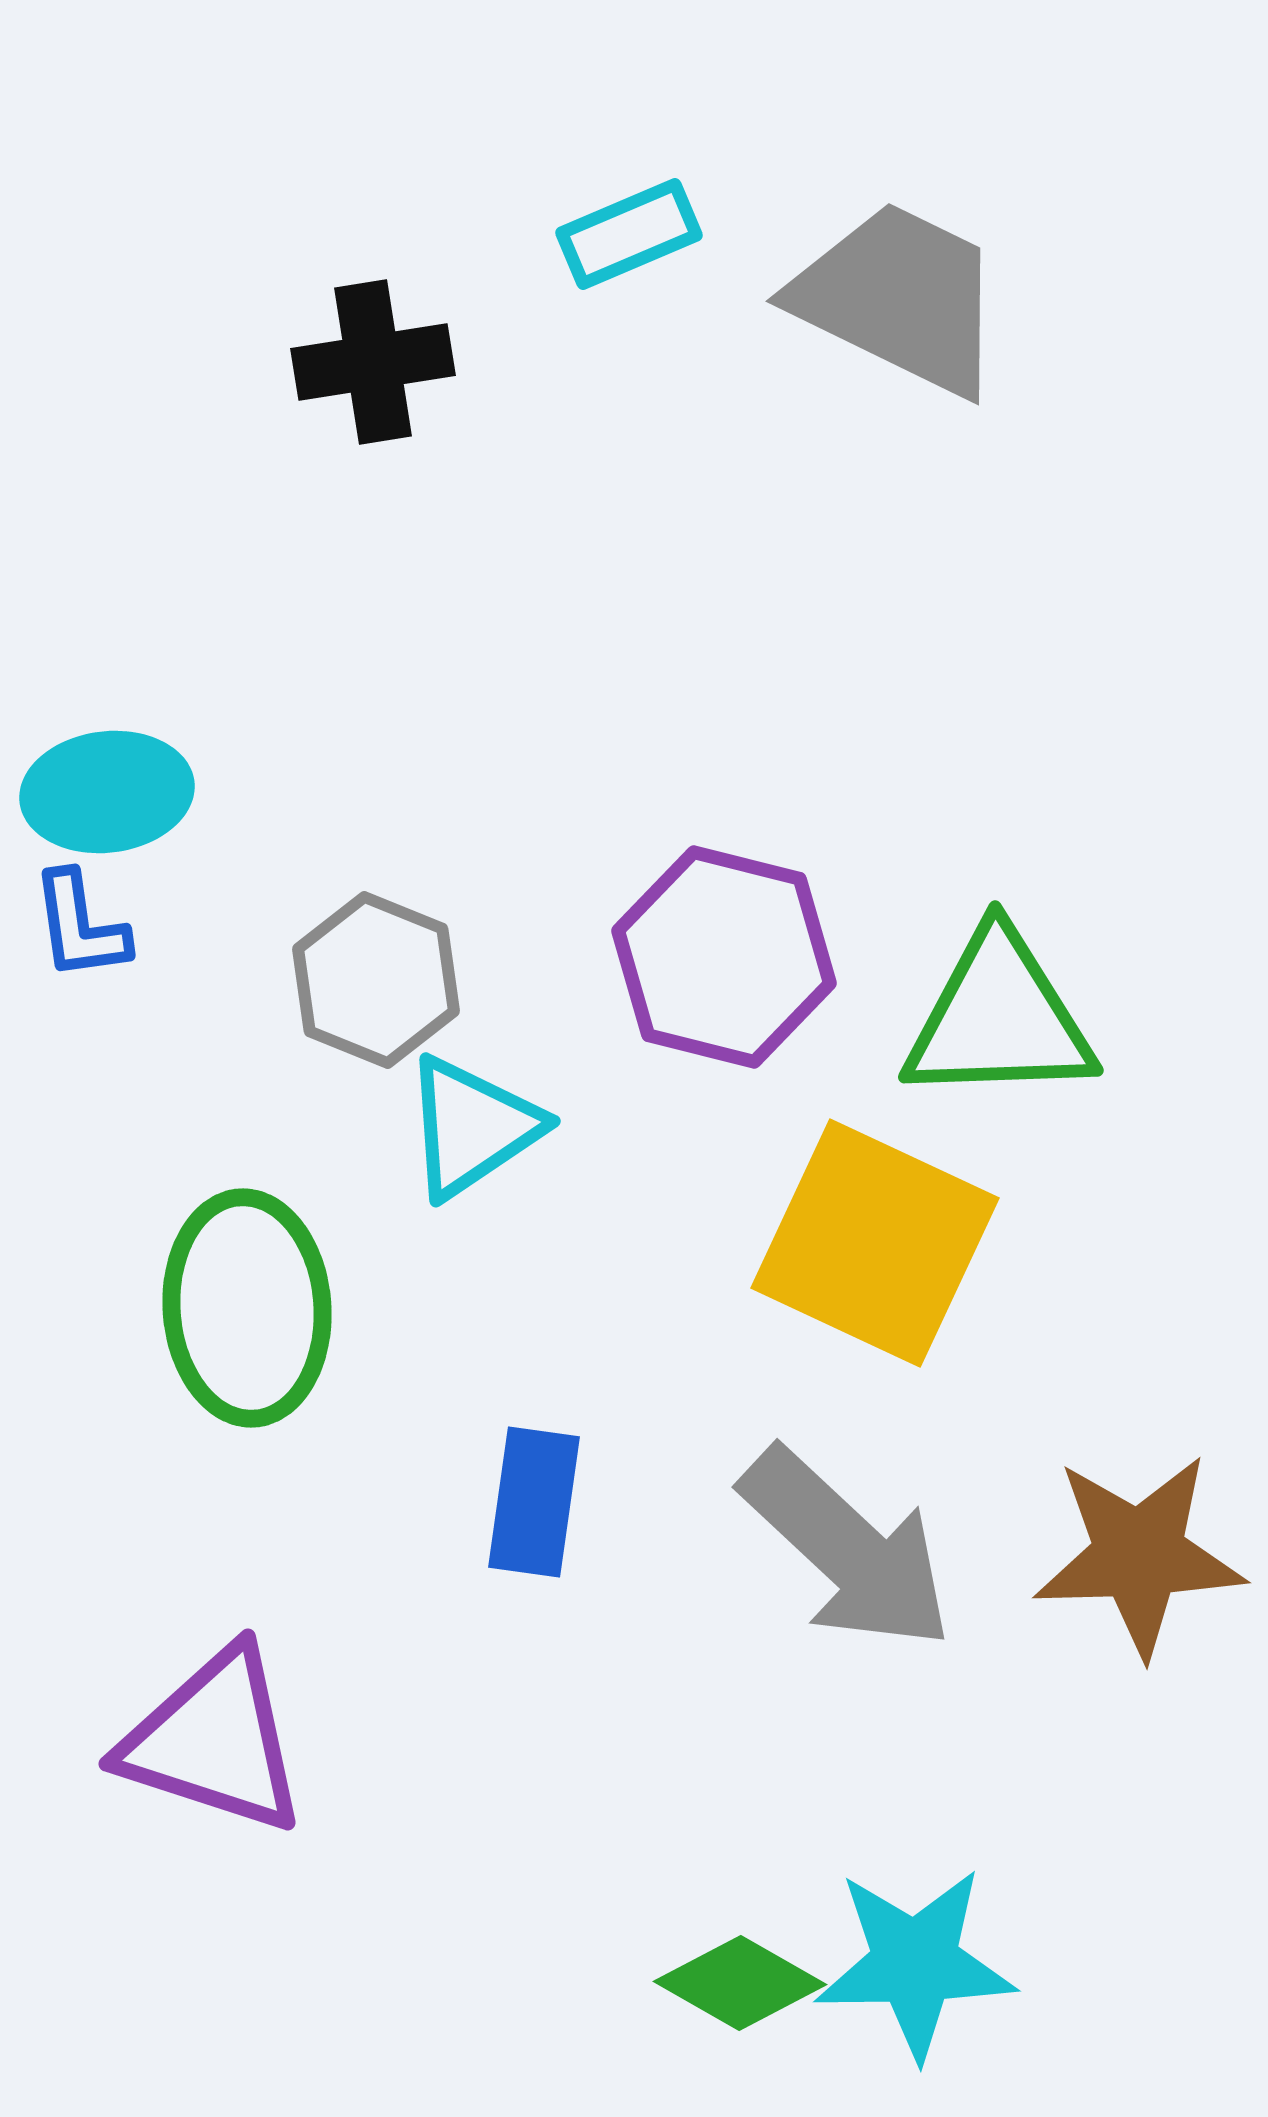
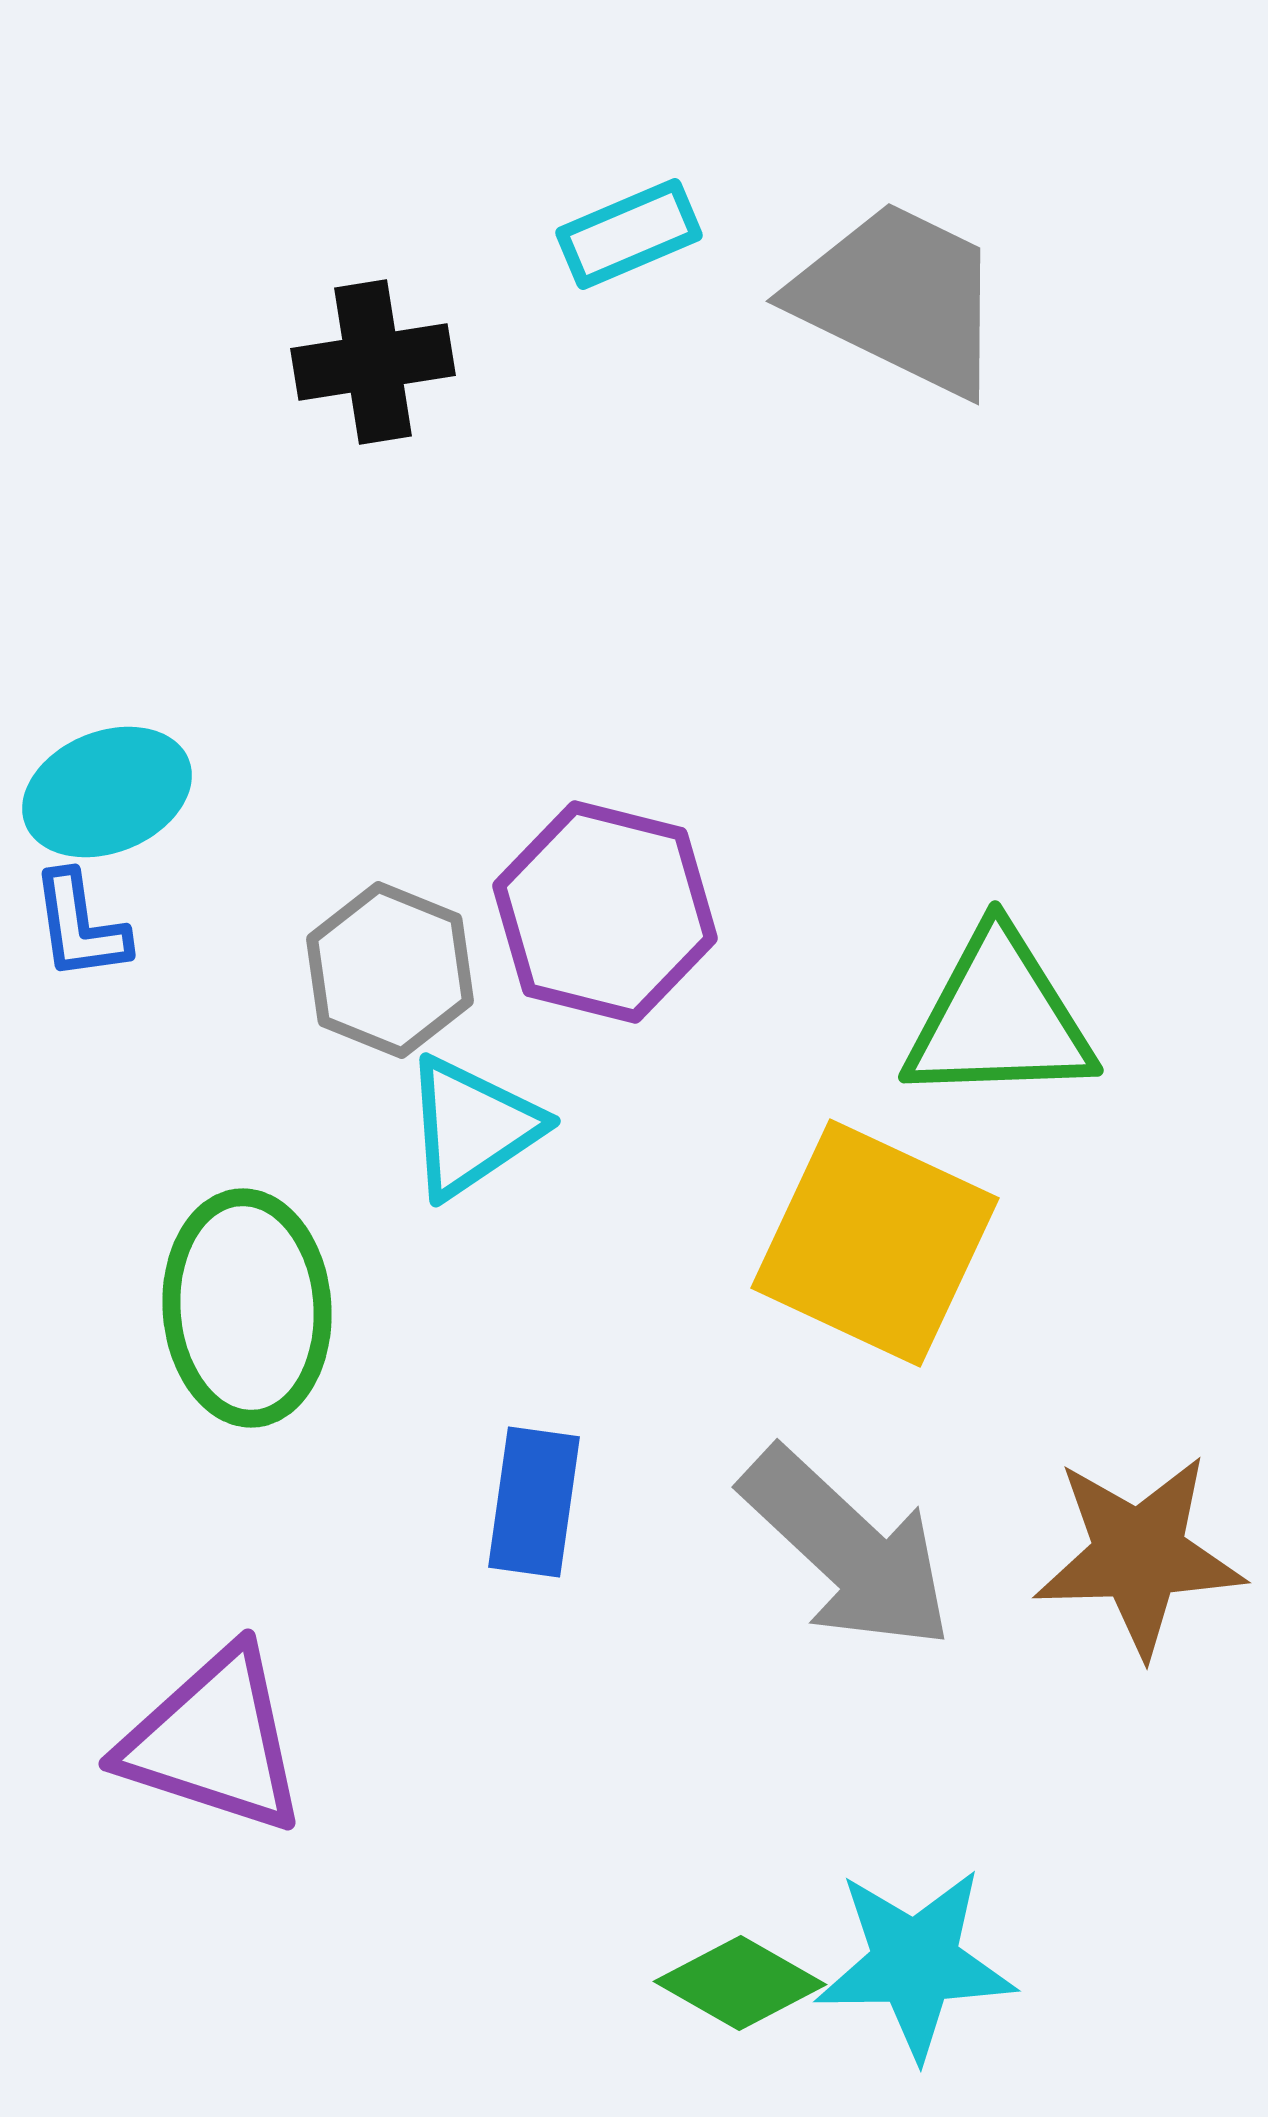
cyan ellipse: rotated 15 degrees counterclockwise
purple hexagon: moved 119 px left, 45 px up
gray hexagon: moved 14 px right, 10 px up
